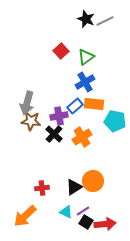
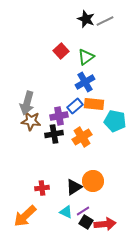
black cross: rotated 36 degrees clockwise
